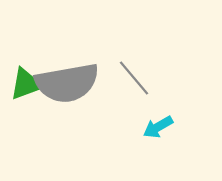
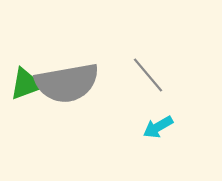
gray line: moved 14 px right, 3 px up
